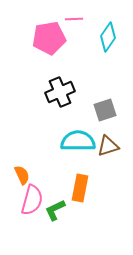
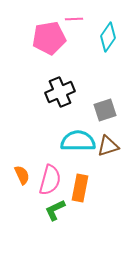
pink semicircle: moved 18 px right, 20 px up
